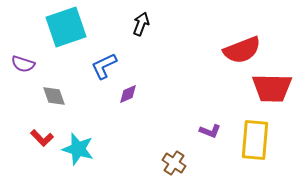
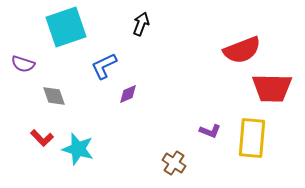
yellow rectangle: moved 3 px left, 2 px up
